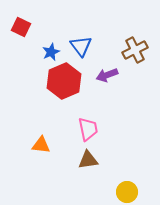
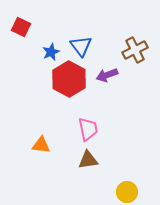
red hexagon: moved 5 px right, 2 px up; rotated 8 degrees counterclockwise
